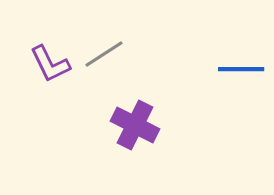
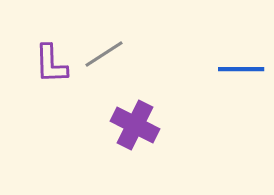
purple L-shape: moved 1 px right; rotated 24 degrees clockwise
